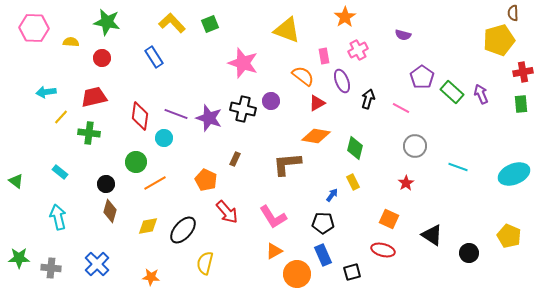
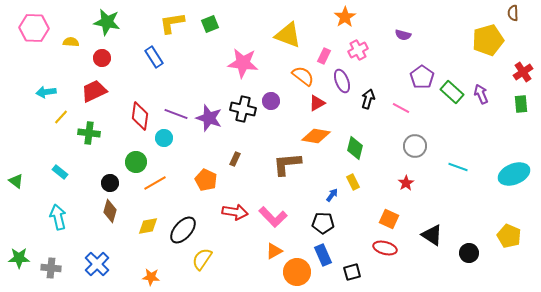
yellow L-shape at (172, 23): rotated 56 degrees counterclockwise
yellow triangle at (287, 30): moved 1 px right, 5 px down
yellow pentagon at (499, 40): moved 11 px left
pink rectangle at (324, 56): rotated 35 degrees clockwise
pink star at (243, 63): rotated 12 degrees counterclockwise
red cross at (523, 72): rotated 24 degrees counterclockwise
red trapezoid at (94, 97): moved 6 px up; rotated 12 degrees counterclockwise
black circle at (106, 184): moved 4 px right, 1 px up
red arrow at (227, 212): moved 8 px right; rotated 40 degrees counterclockwise
pink L-shape at (273, 217): rotated 12 degrees counterclockwise
red ellipse at (383, 250): moved 2 px right, 2 px up
yellow semicircle at (205, 263): moved 3 px left, 4 px up; rotated 20 degrees clockwise
orange circle at (297, 274): moved 2 px up
